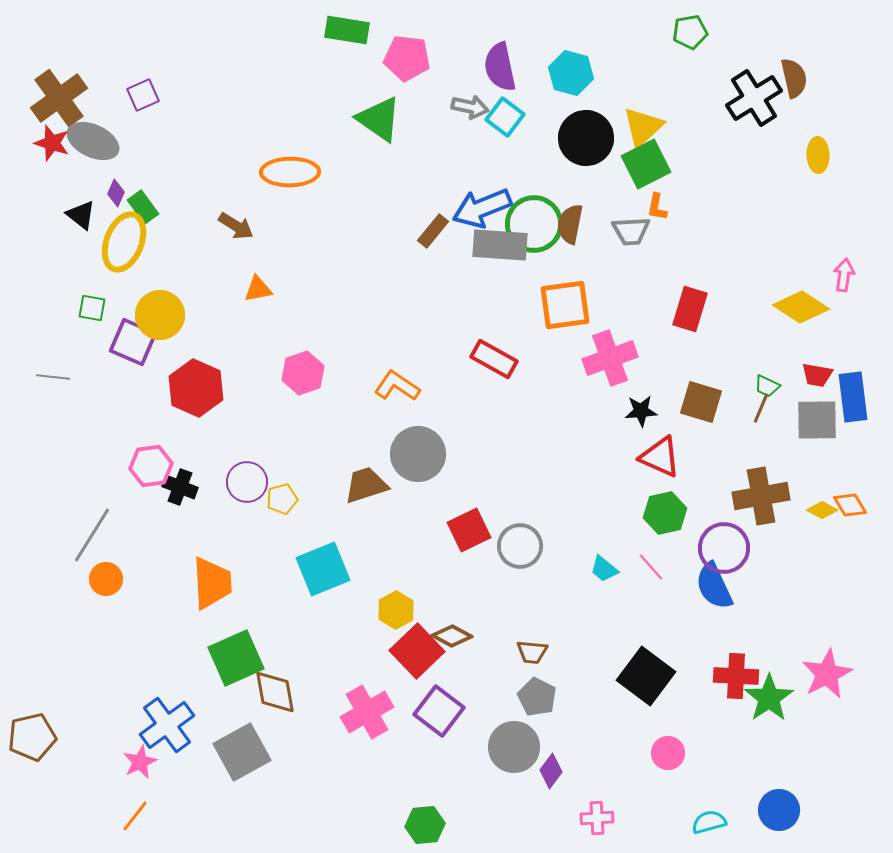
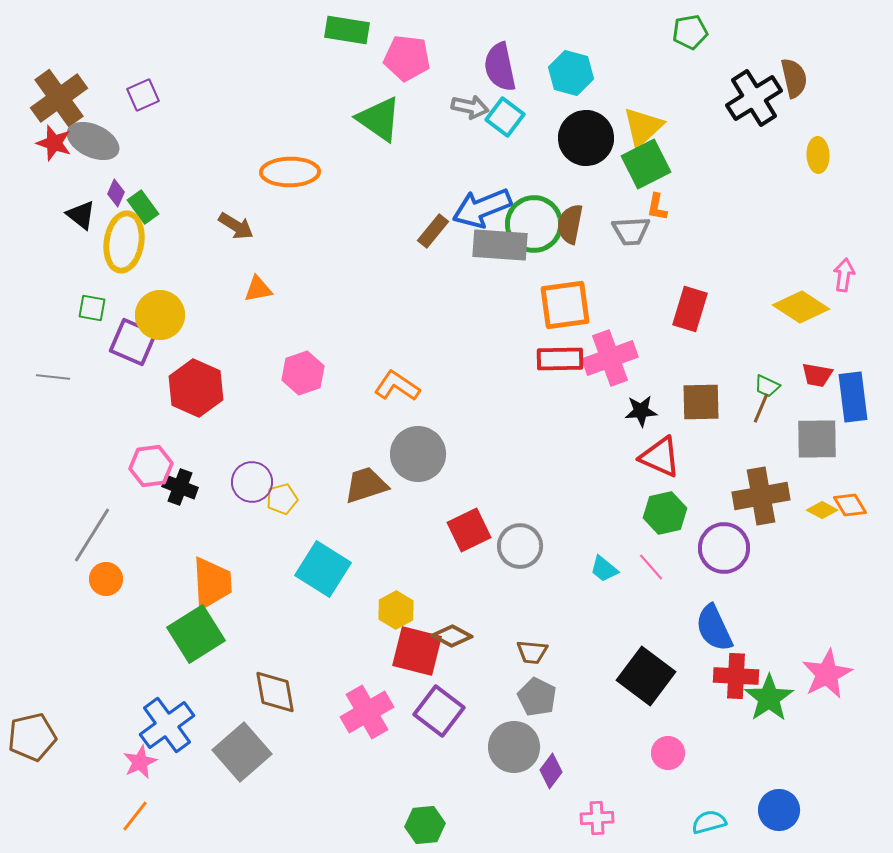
red star at (52, 143): moved 2 px right
yellow ellipse at (124, 242): rotated 12 degrees counterclockwise
red rectangle at (494, 359): moved 66 px right; rotated 30 degrees counterclockwise
brown square at (701, 402): rotated 18 degrees counterclockwise
gray square at (817, 420): moved 19 px down
purple circle at (247, 482): moved 5 px right
cyan square at (323, 569): rotated 36 degrees counterclockwise
blue semicircle at (714, 586): moved 42 px down
red square at (417, 651): rotated 32 degrees counterclockwise
green square at (236, 658): moved 40 px left, 24 px up; rotated 8 degrees counterclockwise
gray square at (242, 752): rotated 12 degrees counterclockwise
